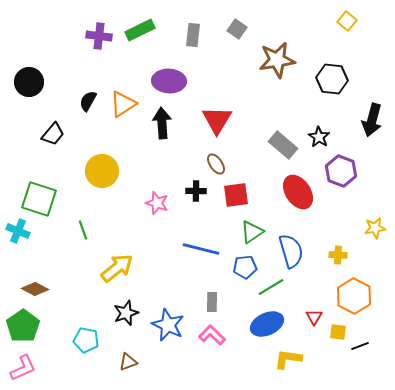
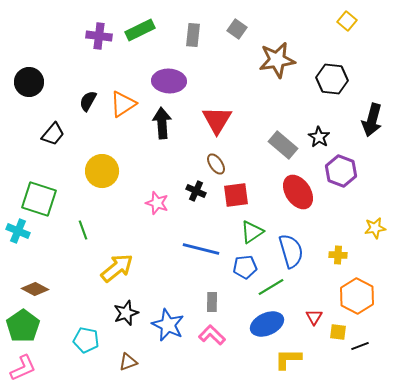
black cross at (196, 191): rotated 24 degrees clockwise
orange hexagon at (354, 296): moved 3 px right
yellow L-shape at (288, 359): rotated 8 degrees counterclockwise
